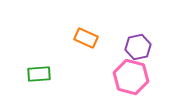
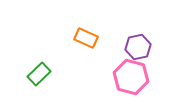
green rectangle: rotated 40 degrees counterclockwise
